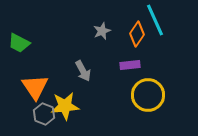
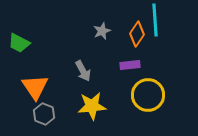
cyan line: rotated 20 degrees clockwise
yellow star: moved 27 px right
